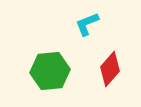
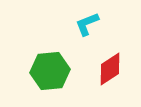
red diamond: rotated 16 degrees clockwise
